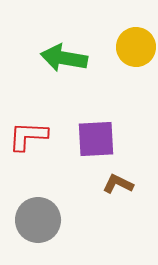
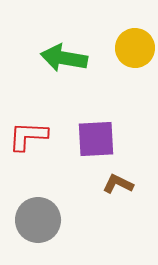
yellow circle: moved 1 px left, 1 px down
